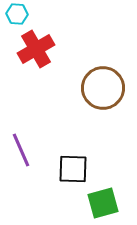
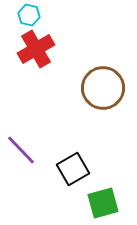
cyan hexagon: moved 12 px right, 1 px down; rotated 10 degrees clockwise
purple line: rotated 20 degrees counterclockwise
black square: rotated 32 degrees counterclockwise
